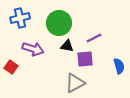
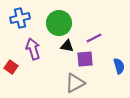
purple arrow: rotated 125 degrees counterclockwise
